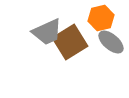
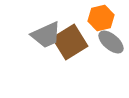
gray trapezoid: moved 1 px left, 3 px down
